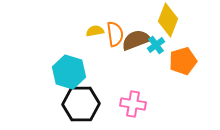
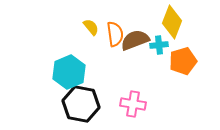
yellow diamond: moved 4 px right, 2 px down
yellow semicircle: moved 4 px left, 4 px up; rotated 60 degrees clockwise
brown semicircle: moved 1 px left
cyan cross: moved 3 px right; rotated 30 degrees clockwise
cyan hexagon: rotated 20 degrees clockwise
black hexagon: rotated 12 degrees clockwise
